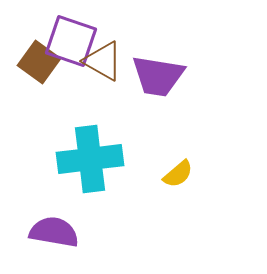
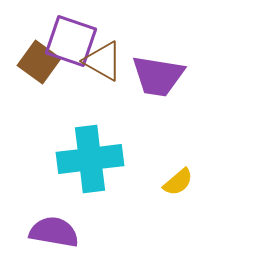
yellow semicircle: moved 8 px down
